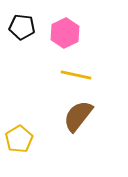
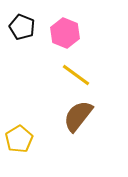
black pentagon: rotated 15 degrees clockwise
pink hexagon: rotated 12 degrees counterclockwise
yellow line: rotated 24 degrees clockwise
